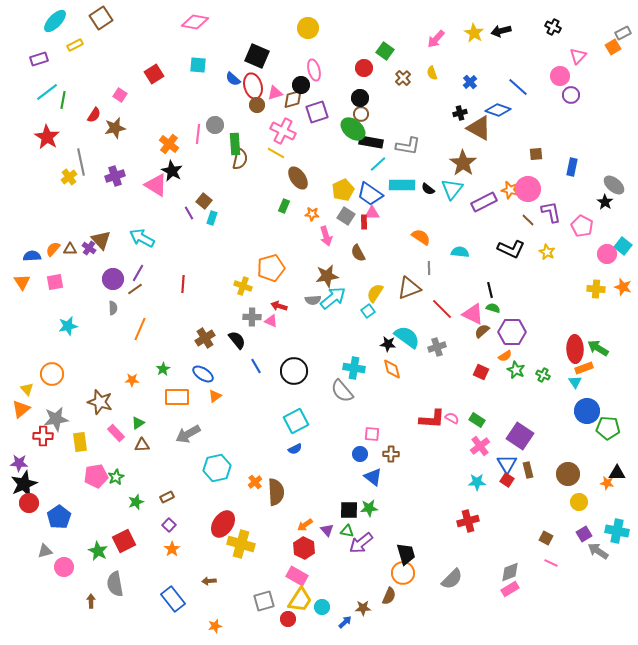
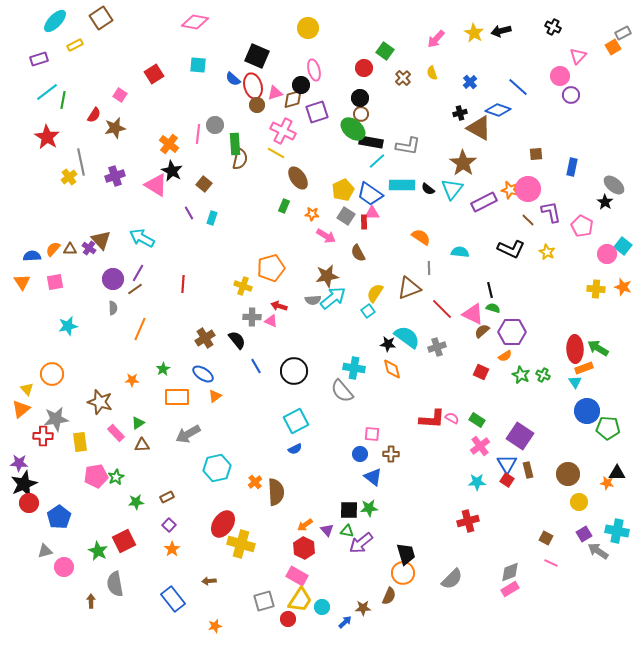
cyan line at (378, 164): moved 1 px left, 3 px up
brown square at (204, 201): moved 17 px up
pink arrow at (326, 236): rotated 42 degrees counterclockwise
green star at (516, 370): moved 5 px right, 5 px down
green star at (136, 502): rotated 14 degrees clockwise
